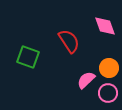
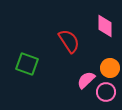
pink diamond: rotated 20 degrees clockwise
green square: moved 1 px left, 7 px down
orange circle: moved 1 px right
pink circle: moved 2 px left, 1 px up
